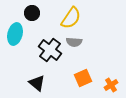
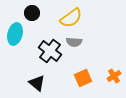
yellow semicircle: rotated 20 degrees clockwise
black cross: moved 1 px down
orange cross: moved 3 px right, 9 px up
